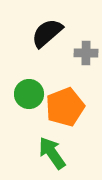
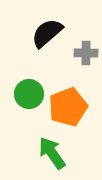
orange pentagon: moved 3 px right
